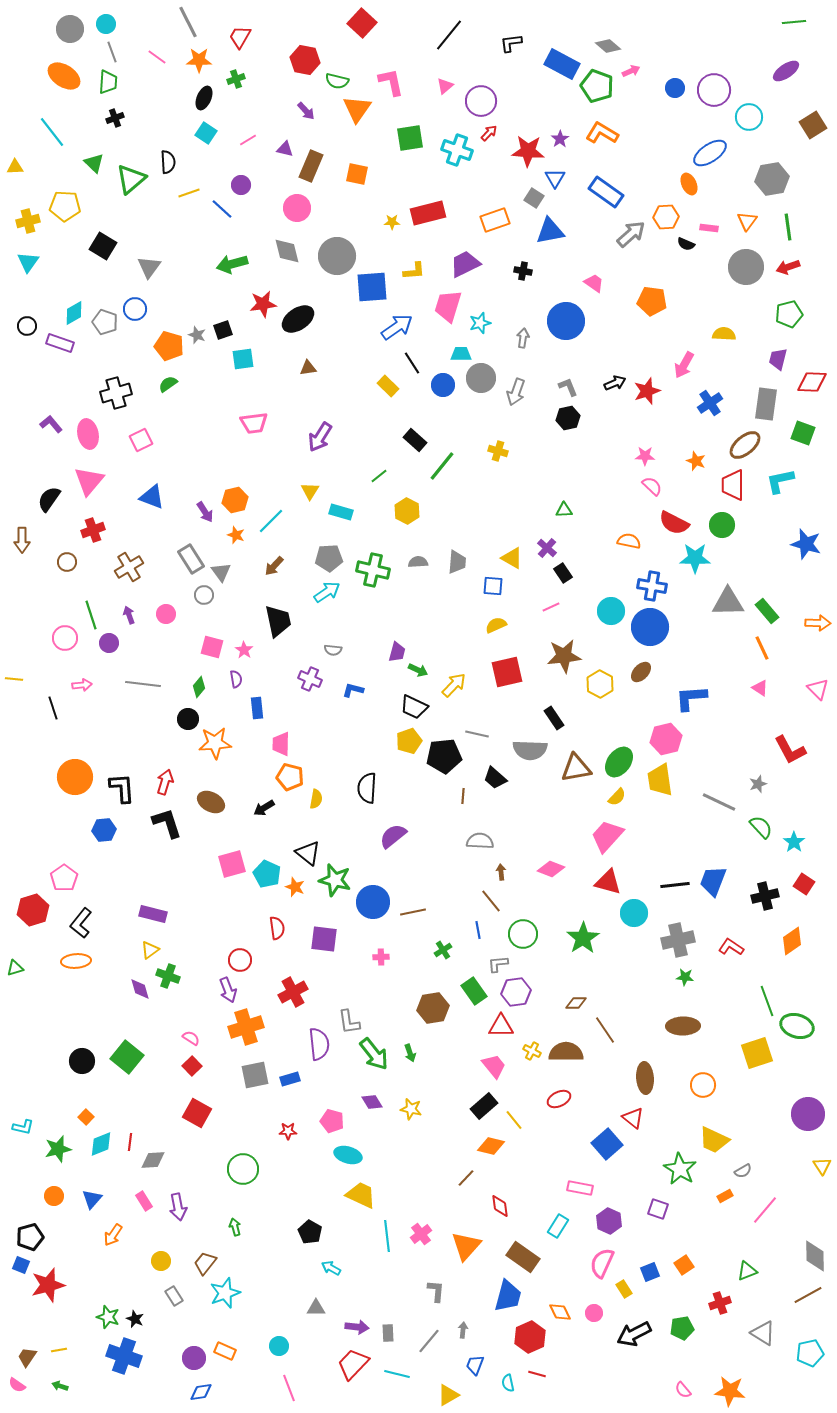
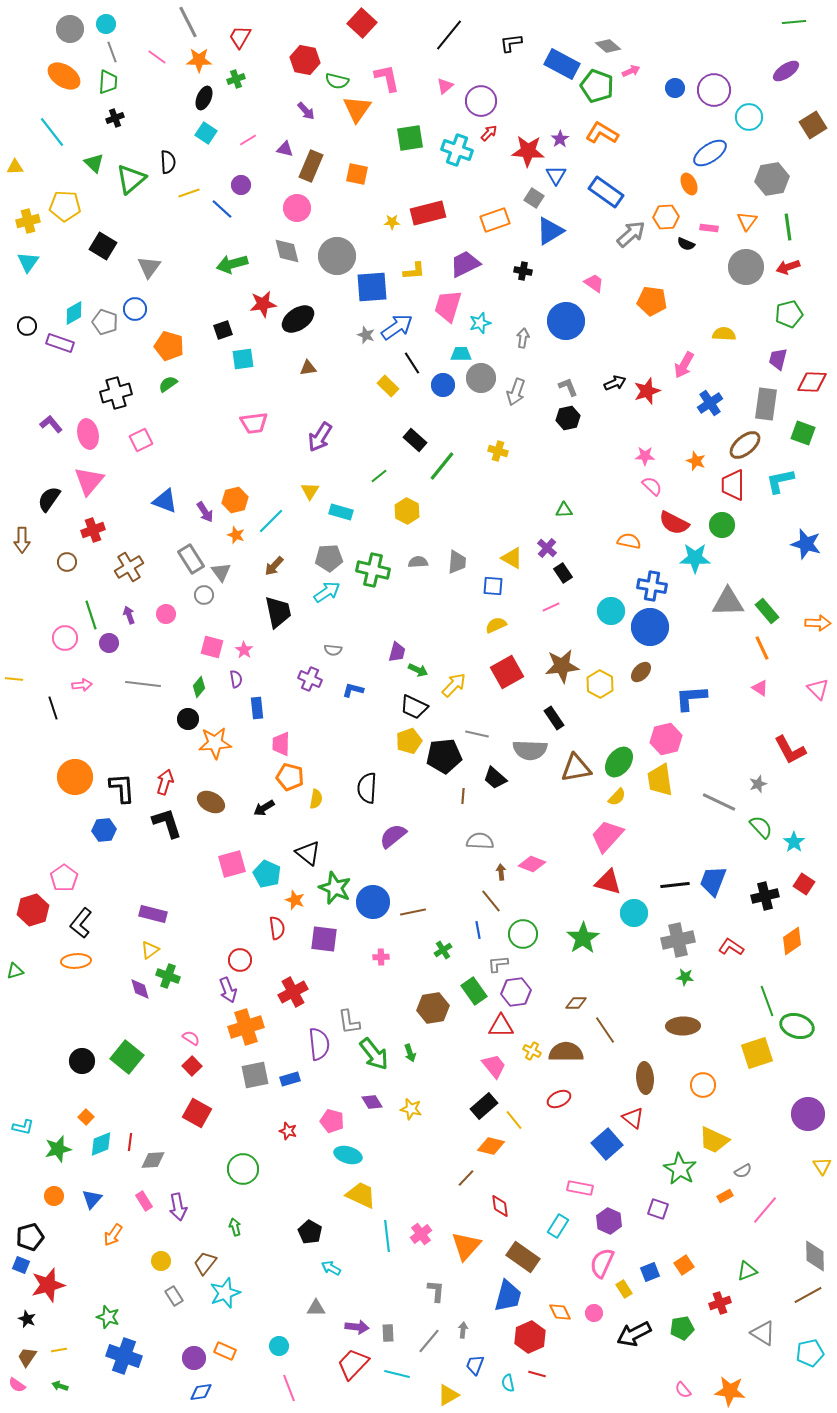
pink L-shape at (391, 82): moved 4 px left, 4 px up
blue triangle at (555, 178): moved 1 px right, 3 px up
blue triangle at (550, 231): rotated 20 degrees counterclockwise
gray star at (197, 335): moved 169 px right
blue triangle at (152, 497): moved 13 px right, 4 px down
black trapezoid at (278, 621): moved 9 px up
brown star at (564, 656): moved 2 px left, 10 px down
red square at (507, 672): rotated 16 degrees counterclockwise
pink diamond at (551, 869): moved 19 px left, 5 px up
green star at (335, 880): moved 8 px down; rotated 8 degrees clockwise
orange star at (295, 887): moved 13 px down
green triangle at (15, 968): moved 3 px down
red star at (288, 1131): rotated 18 degrees clockwise
black star at (135, 1319): moved 108 px left
